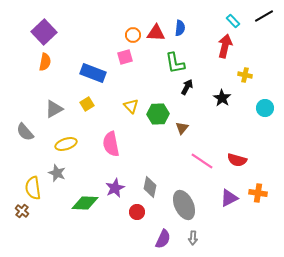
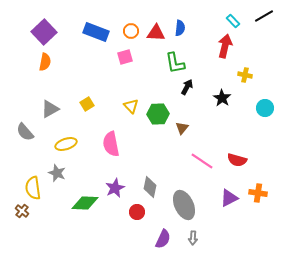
orange circle: moved 2 px left, 4 px up
blue rectangle: moved 3 px right, 41 px up
gray triangle: moved 4 px left
